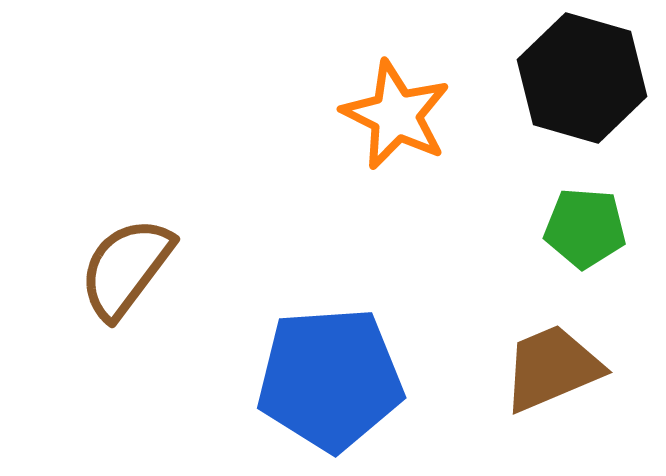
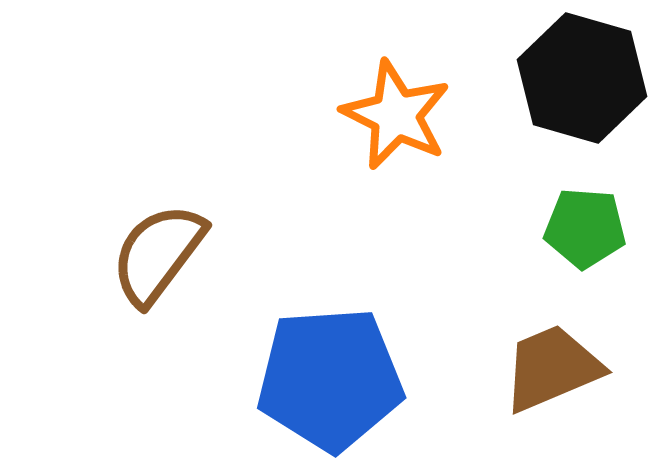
brown semicircle: moved 32 px right, 14 px up
